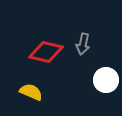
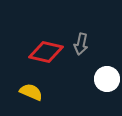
gray arrow: moved 2 px left
white circle: moved 1 px right, 1 px up
